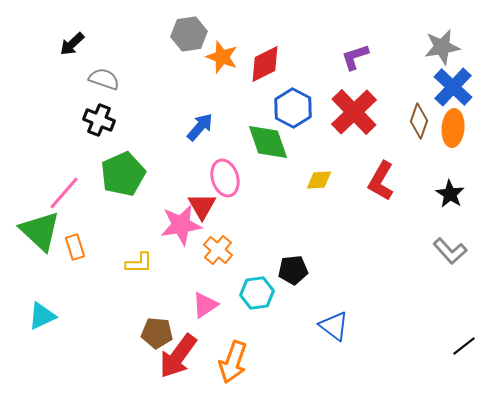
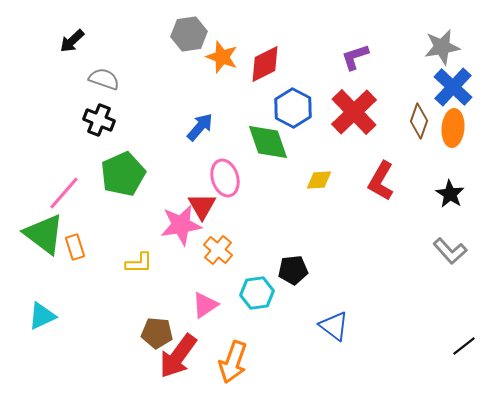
black arrow: moved 3 px up
green triangle: moved 4 px right, 3 px down; rotated 6 degrees counterclockwise
